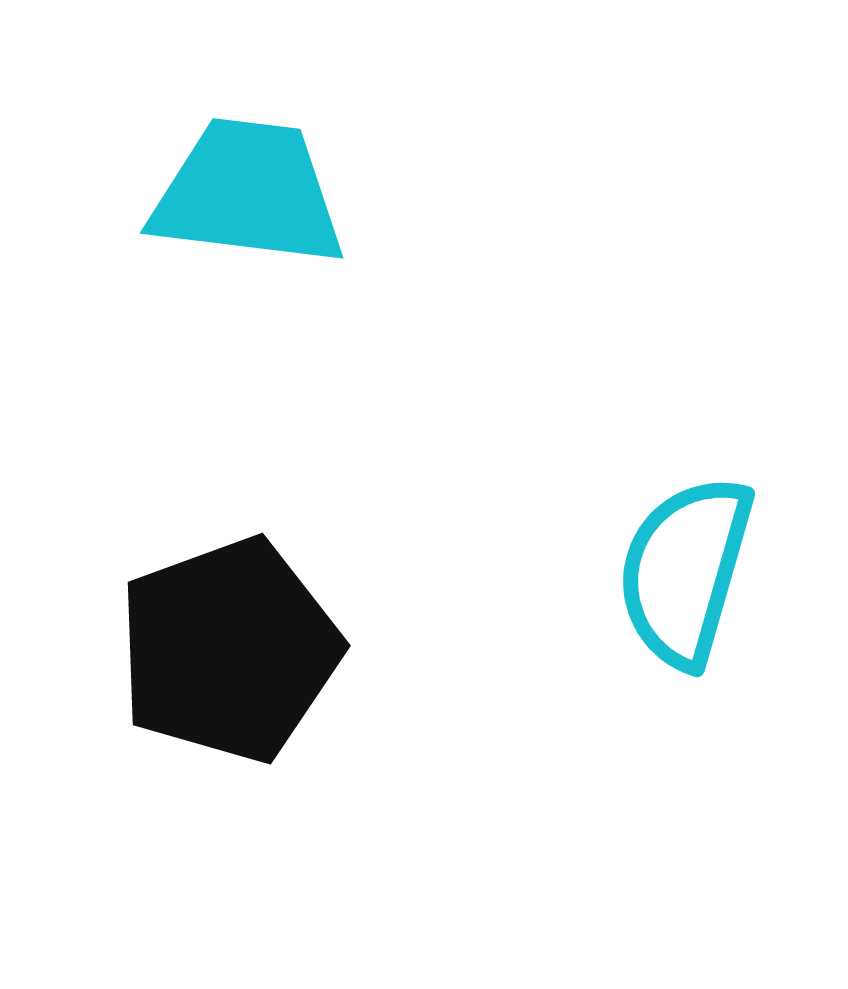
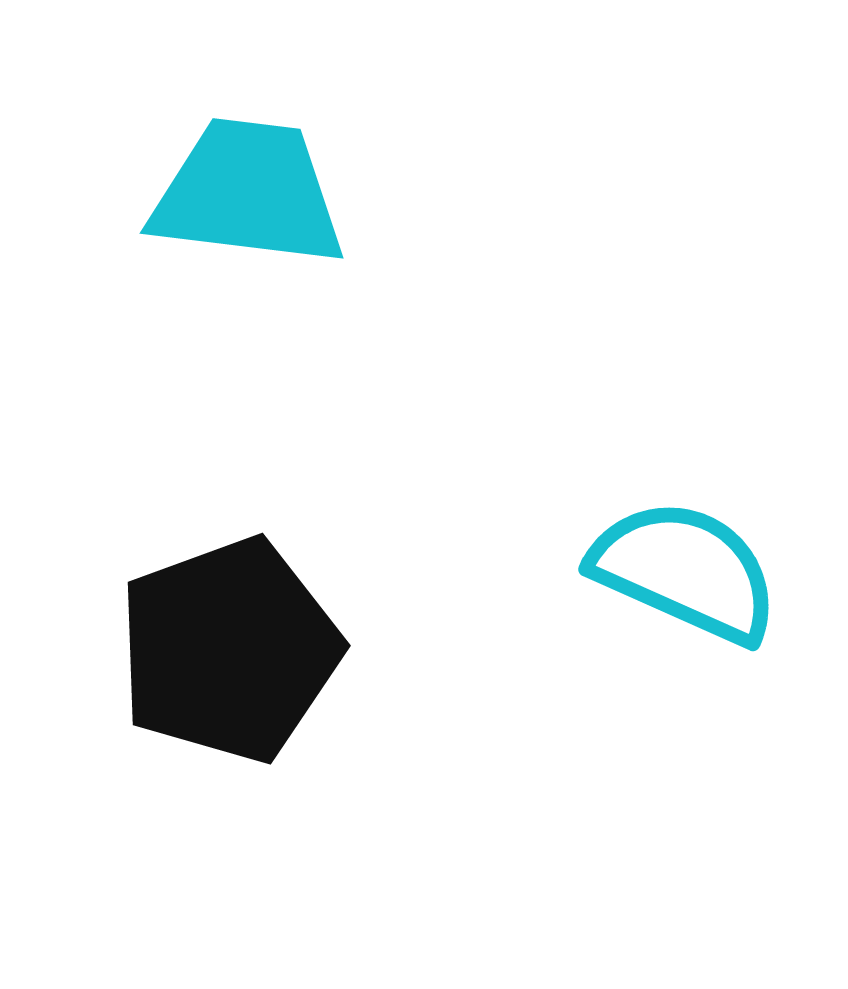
cyan semicircle: rotated 98 degrees clockwise
